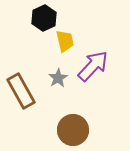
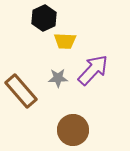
yellow trapezoid: rotated 105 degrees clockwise
purple arrow: moved 4 px down
gray star: rotated 30 degrees clockwise
brown rectangle: rotated 12 degrees counterclockwise
